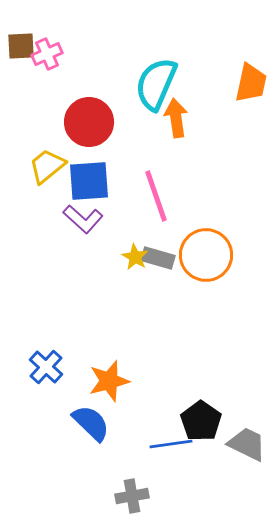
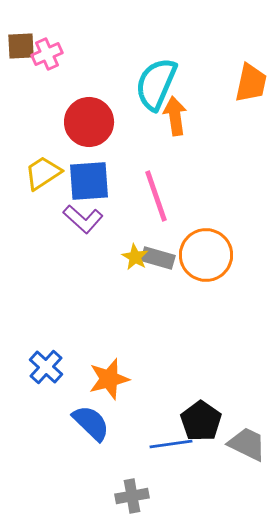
orange arrow: moved 1 px left, 2 px up
yellow trapezoid: moved 4 px left, 7 px down; rotated 6 degrees clockwise
orange star: moved 2 px up
